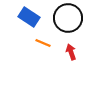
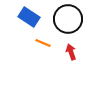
black circle: moved 1 px down
